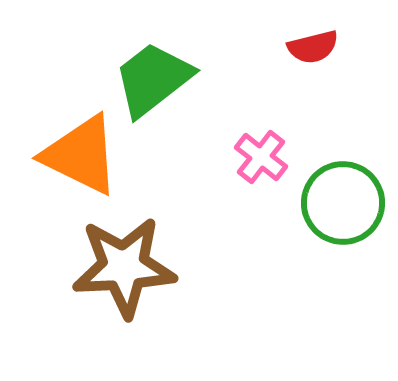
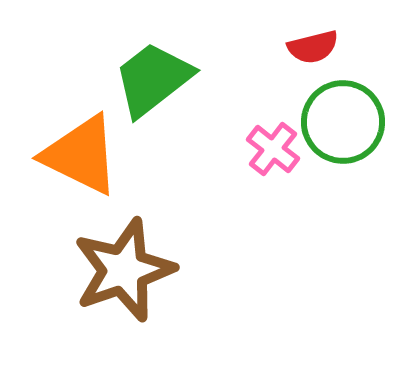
pink cross: moved 12 px right, 8 px up
green circle: moved 81 px up
brown star: moved 3 px down; rotated 16 degrees counterclockwise
